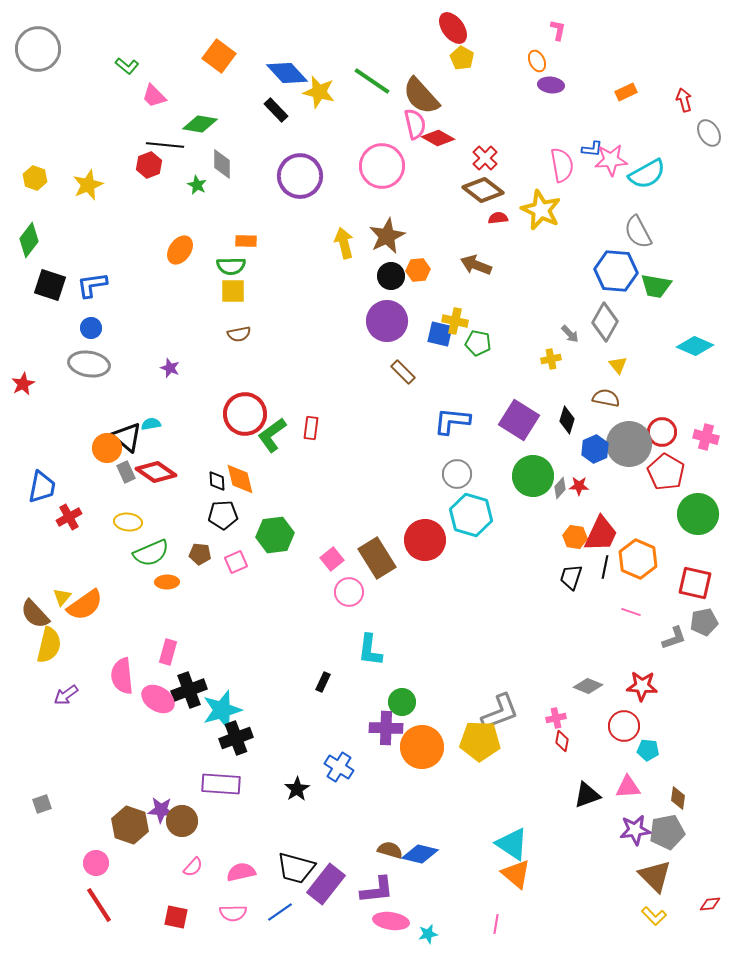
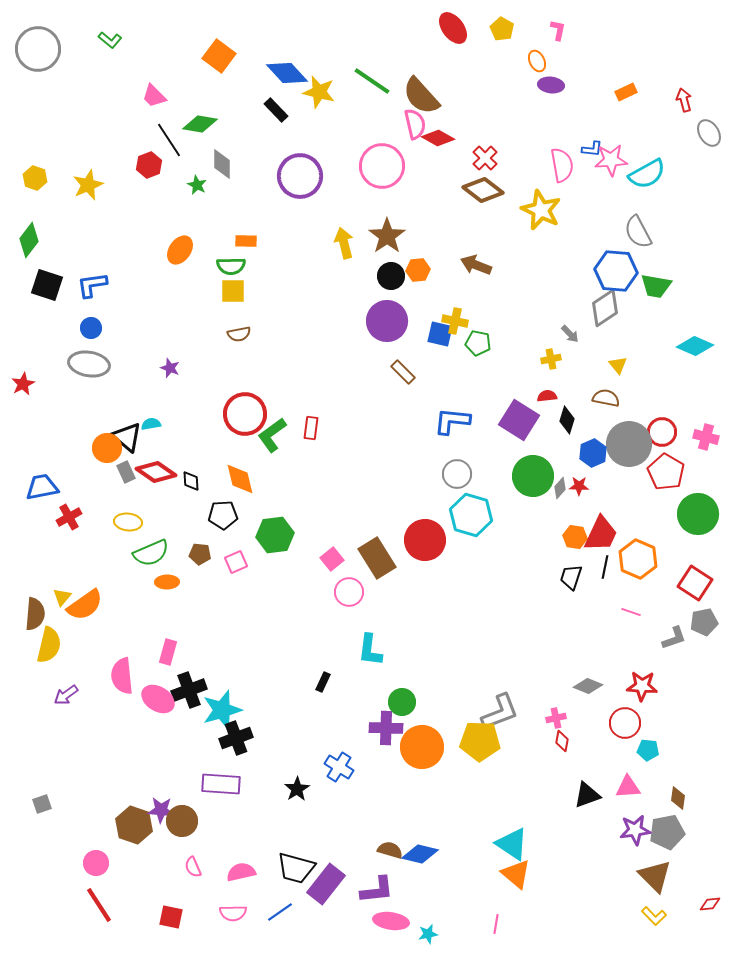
yellow pentagon at (462, 58): moved 40 px right, 29 px up
green L-shape at (127, 66): moved 17 px left, 26 px up
black line at (165, 145): moved 4 px right, 5 px up; rotated 51 degrees clockwise
red semicircle at (498, 218): moved 49 px right, 178 px down
brown star at (387, 236): rotated 9 degrees counterclockwise
black square at (50, 285): moved 3 px left
gray diamond at (605, 322): moved 14 px up; rotated 27 degrees clockwise
blue hexagon at (595, 449): moved 2 px left, 4 px down
black diamond at (217, 481): moved 26 px left
blue trapezoid at (42, 487): rotated 112 degrees counterclockwise
red square at (695, 583): rotated 20 degrees clockwise
brown semicircle at (35, 614): rotated 132 degrees counterclockwise
red circle at (624, 726): moved 1 px right, 3 px up
brown hexagon at (130, 825): moved 4 px right
pink semicircle at (193, 867): rotated 115 degrees clockwise
red square at (176, 917): moved 5 px left
